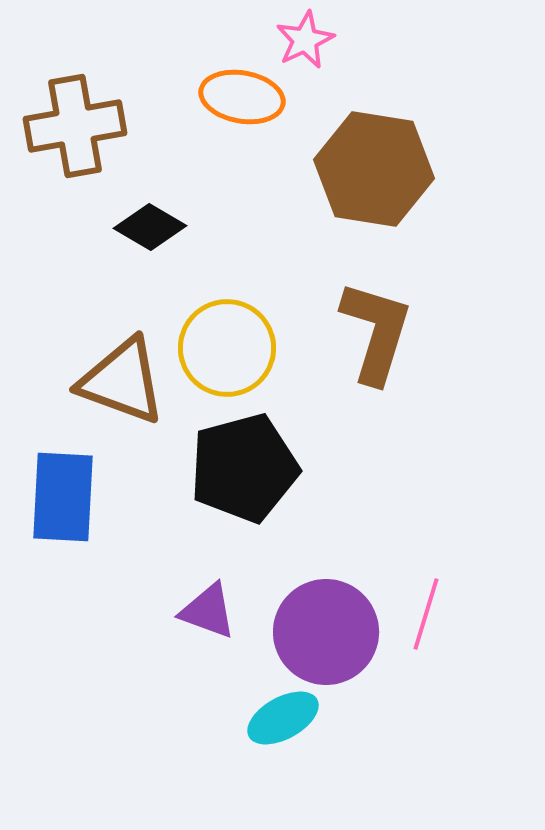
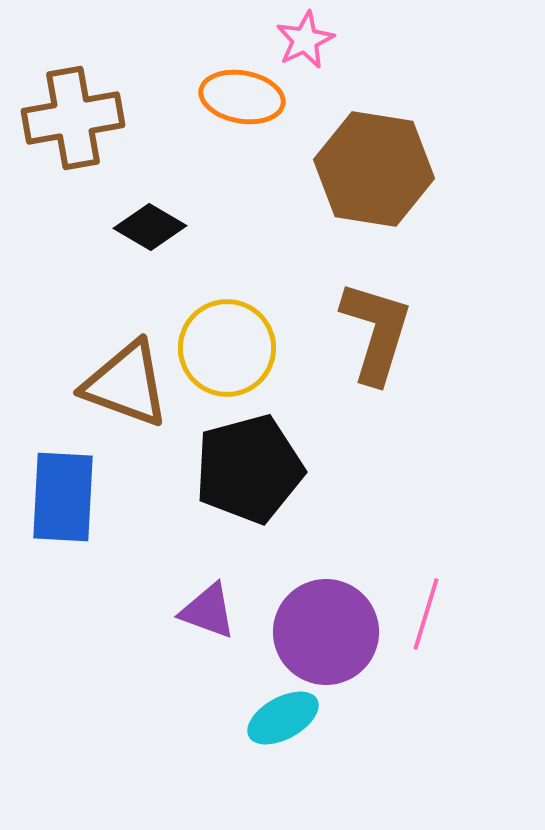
brown cross: moved 2 px left, 8 px up
brown triangle: moved 4 px right, 3 px down
black pentagon: moved 5 px right, 1 px down
